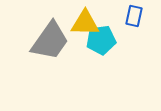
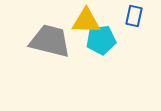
yellow triangle: moved 1 px right, 2 px up
gray trapezoid: rotated 111 degrees counterclockwise
